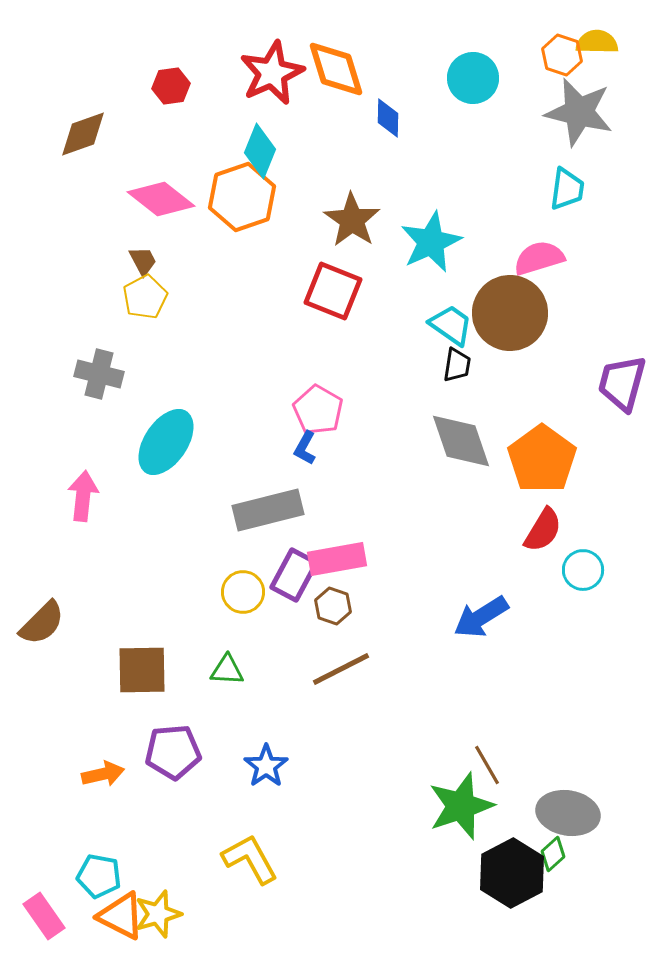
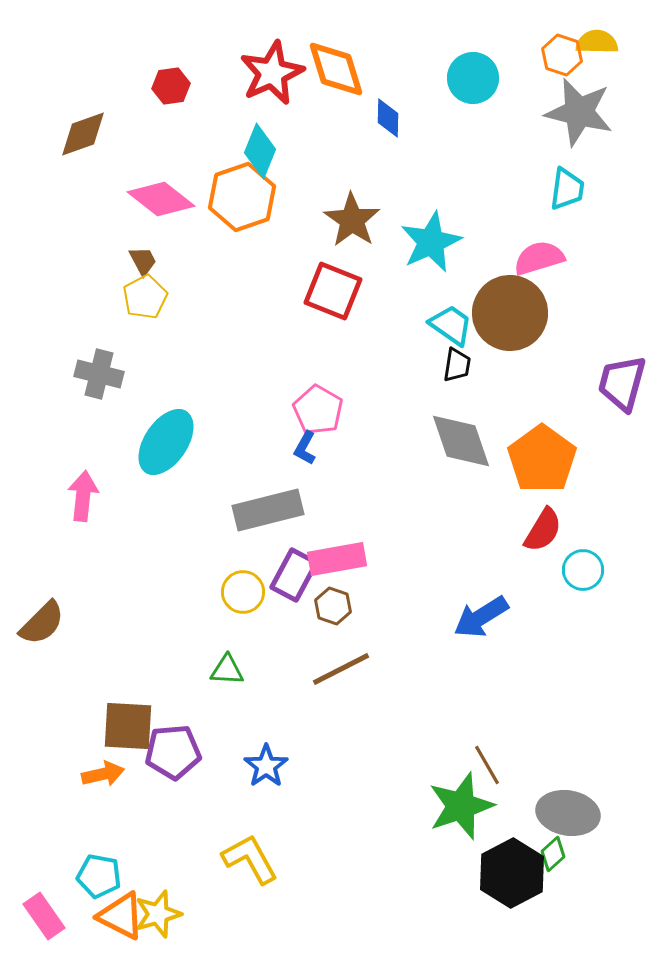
brown square at (142, 670): moved 14 px left, 56 px down; rotated 4 degrees clockwise
